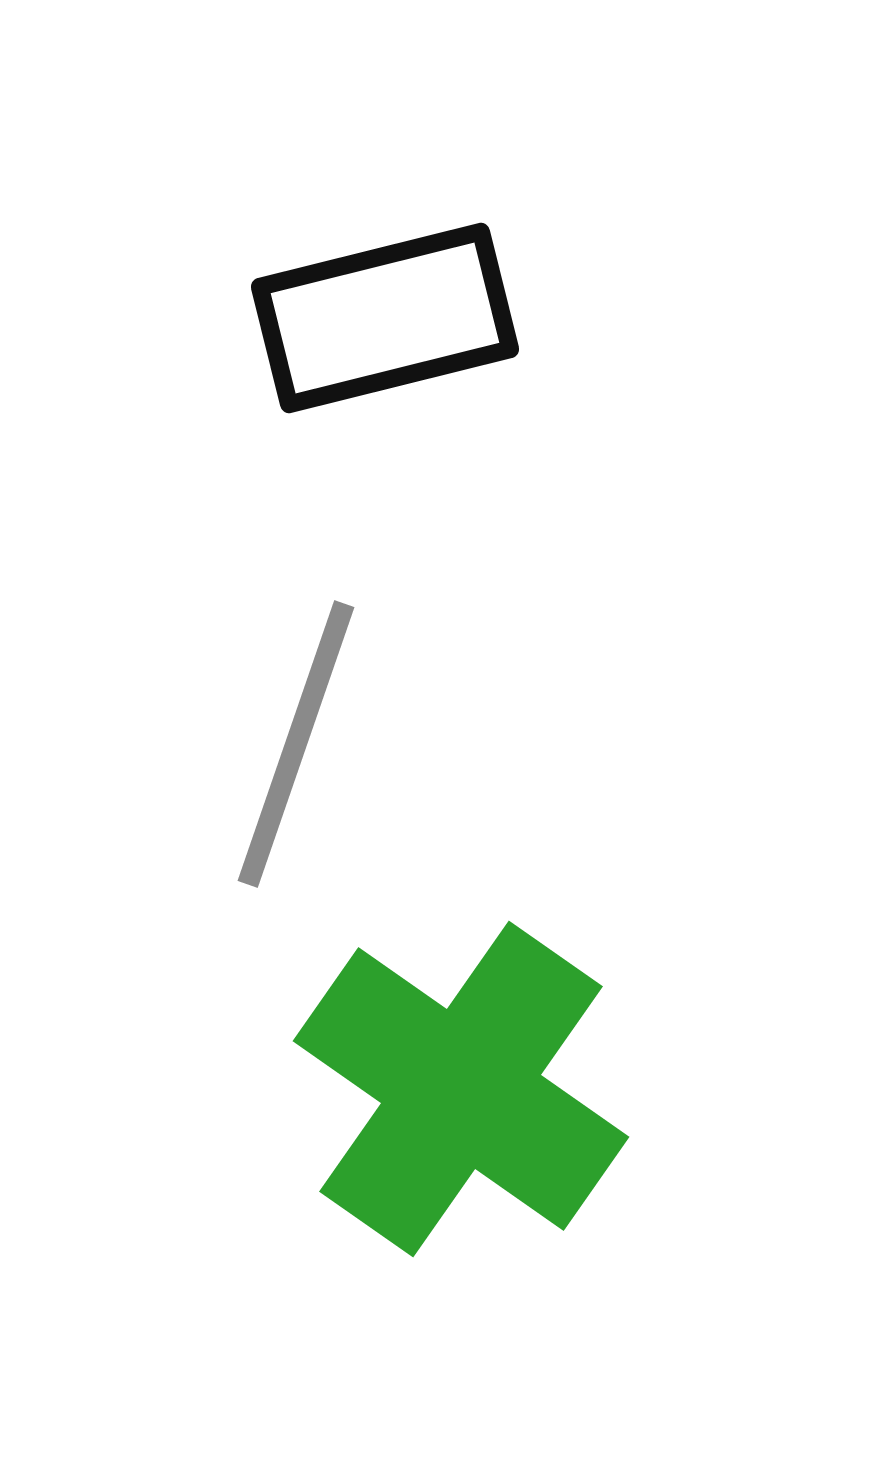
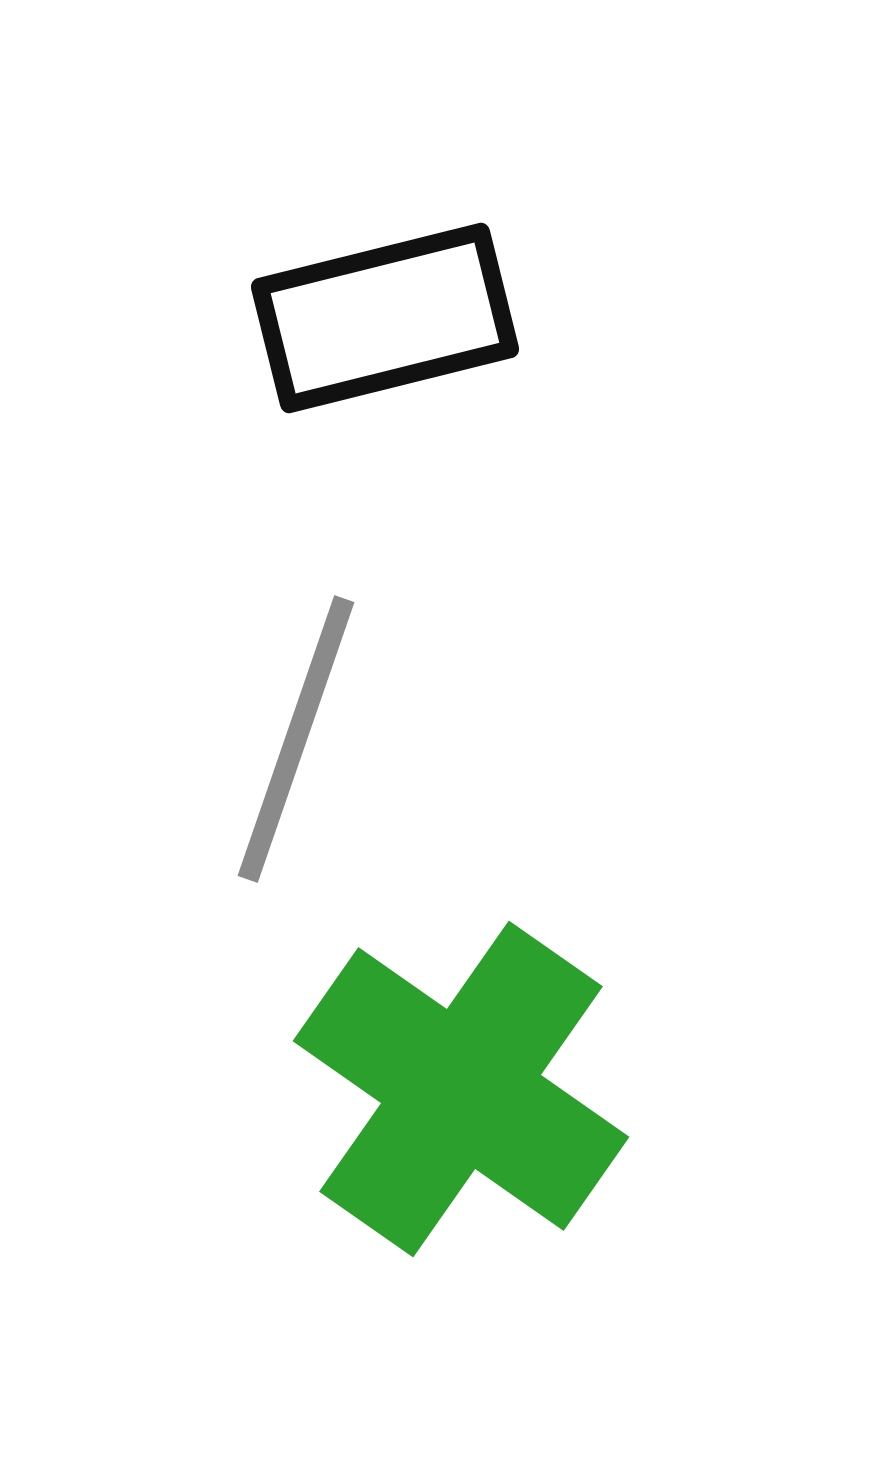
gray line: moved 5 px up
